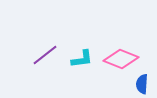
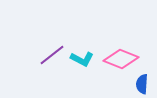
purple line: moved 7 px right
cyan L-shape: rotated 35 degrees clockwise
